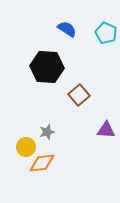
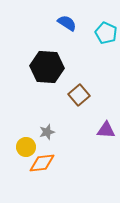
blue semicircle: moved 6 px up
